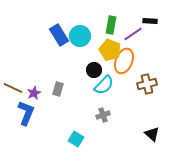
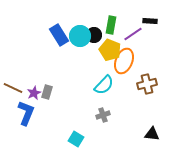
black circle: moved 35 px up
gray rectangle: moved 11 px left, 3 px down
black triangle: rotated 35 degrees counterclockwise
